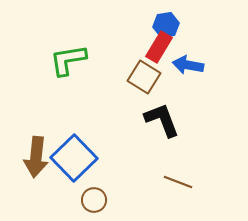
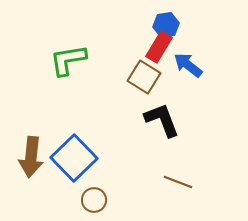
blue arrow: rotated 28 degrees clockwise
brown arrow: moved 5 px left
